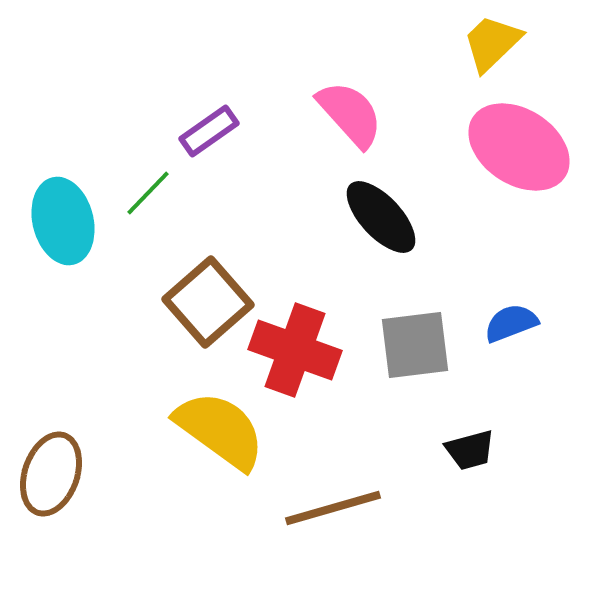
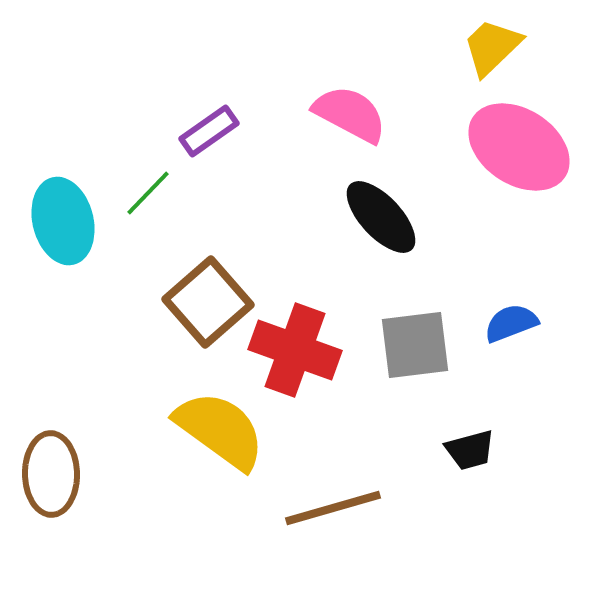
yellow trapezoid: moved 4 px down
pink semicircle: rotated 20 degrees counterclockwise
brown ellipse: rotated 20 degrees counterclockwise
